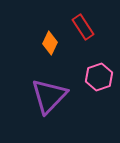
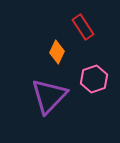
orange diamond: moved 7 px right, 9 px down
pink hexagon: moved 5 px left, 2 px down
